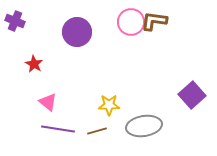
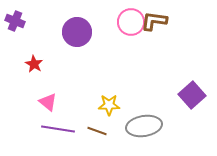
brown line: rotated 36 degrees clockwise
